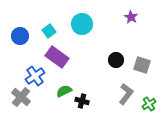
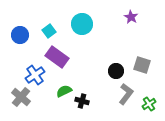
blue circle: moved 1 px up
black circle: moved 11 px down
blue cross: moved 1 px up
